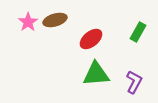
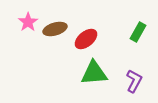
brown ellipse: moved 9 px down
red ellipse: moved 5 px left
green triangle: moved 2 px left, 1 px up
purple L-shape: moved 1 px up
